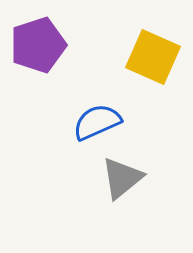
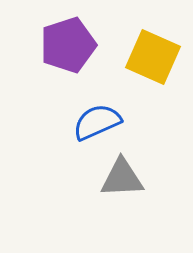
purple pentagon: moved 30 px right
gray triangle: rotated 36 degrees clockwise
